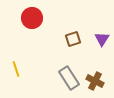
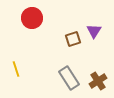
purple triangle: moved 8 px left, 8 px up
brown cross: moved 3 px right; rotated 30 degrees clockwise
